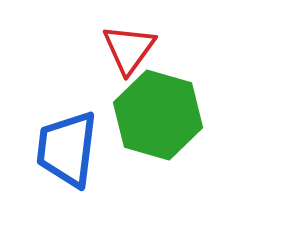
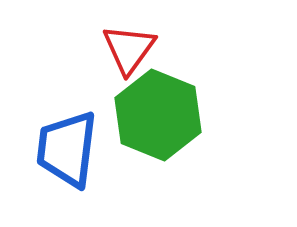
green hexagon: rotated 6 degrees clockwise
